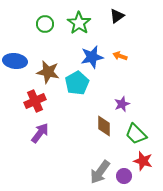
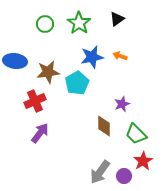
black triangle: moved 3 px down
brown star: rotated 20 degrees counterclockwise
red star: rotated 24 degrees clockwise
